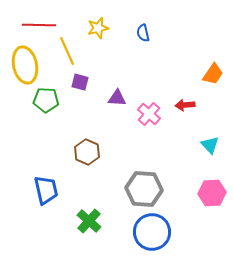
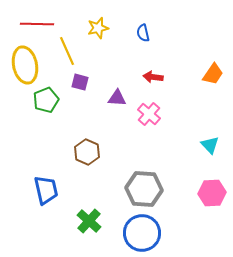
red line: moved 2 px left, 1 px up
green pentagon: rotated 25 degrees counterclockwise
red arrow: moved 32 px left, 28 px up; rotated 12 degrees clockwise
blue circle: moved 10 px left, 1 px down
